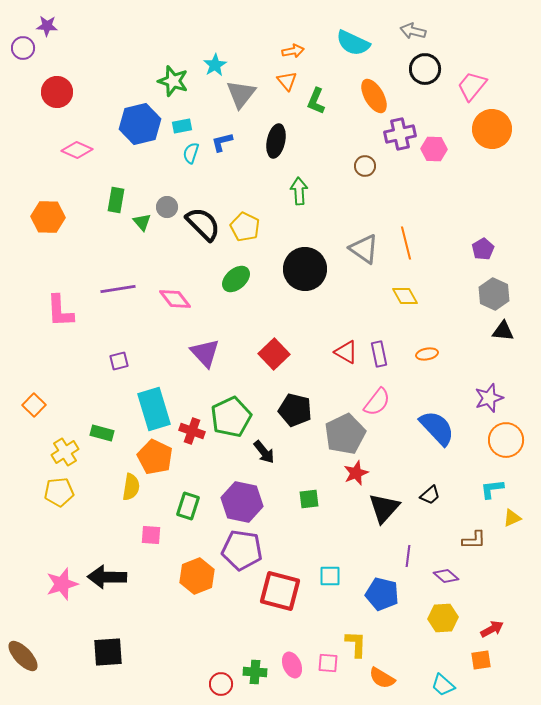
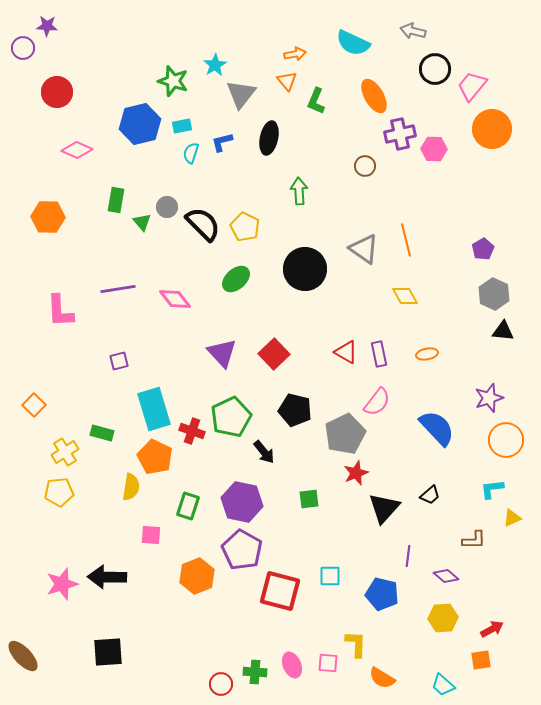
orange arrow at (293, 51): moved 2 px right, 3 px down
black circle at (425, 69): moved 10 px right
black ellipse at (276, 141): moved 7 px left, 3 px up
orange line at (406, 243): moved 3 px up
purple triangle at (205, 353): moved 17 px right
purple pentagon at (242, 550): rotated 21 degrees clockwise
